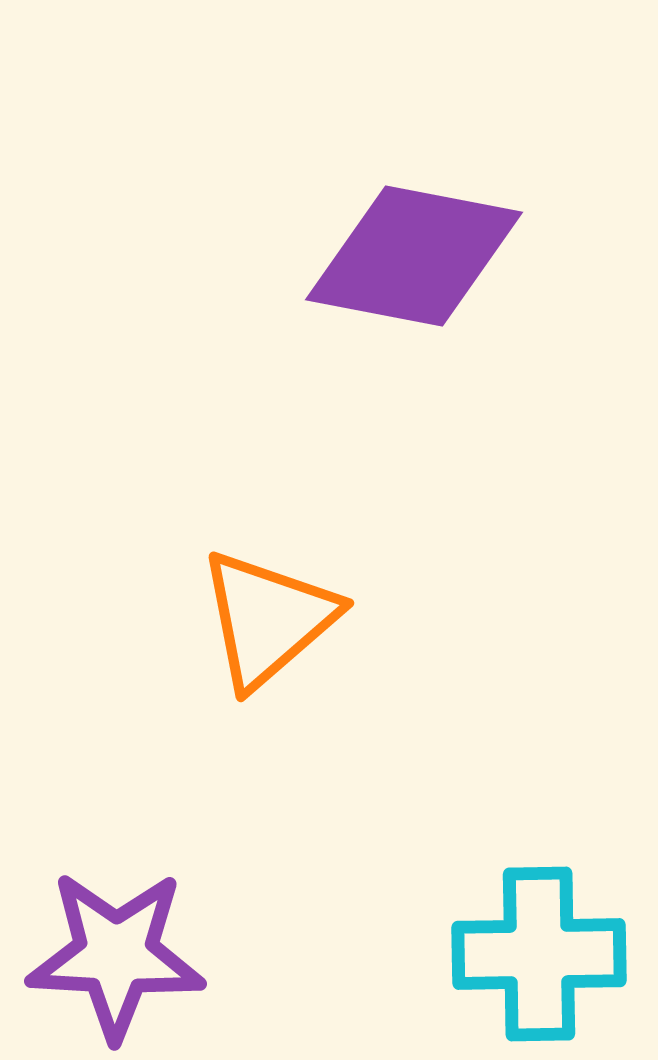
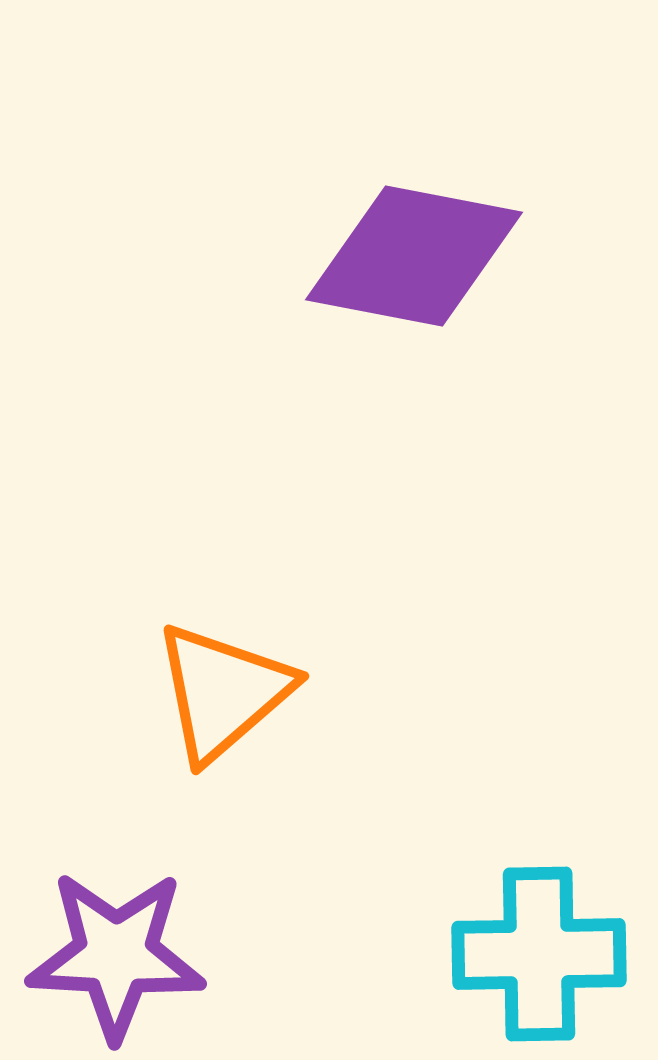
orange triangle: moved 45 px left, 73 px down
